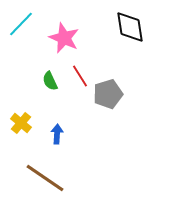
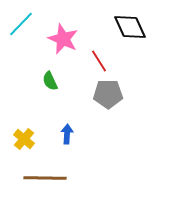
black diamond: rotated 16 degrees counterclockwise
pink star: moved 1 px left, 1 px down
red line: moved 19 px right, 15 px up
gray pentagon: rotated 16 degrees clockwise
yellow cross: moved 3 px right, 16 px down
blue arrow: moved 10 px right
brown line: rotated 33 degrees counterclockwise
